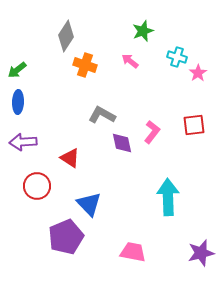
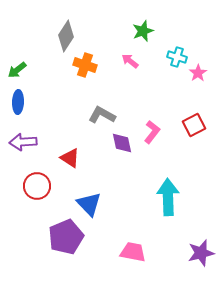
red square: rotated 20 degrees counterclockwise
